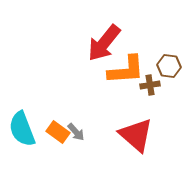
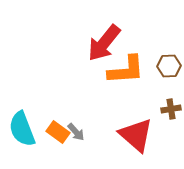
brown hexagon: rotated 10 degrees counterclockwise
brown cross: moved 21 px right, 24 px down
